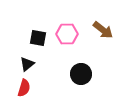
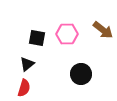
black square: moved 1 px left
